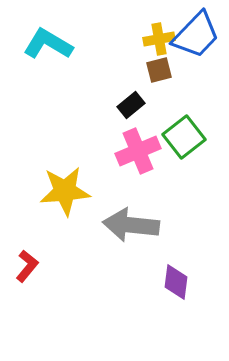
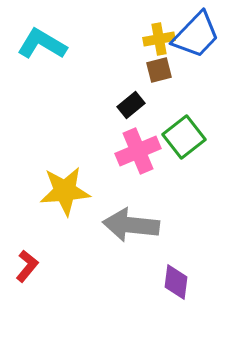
cyan L-shape: moved 6 px left
